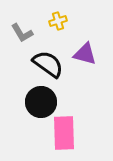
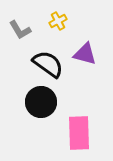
yellow cross: rotated 12 degrees counterclockwise
gray L-shape: moved 2 px left, 3 px up
pink rectangle: moved 15 px right
